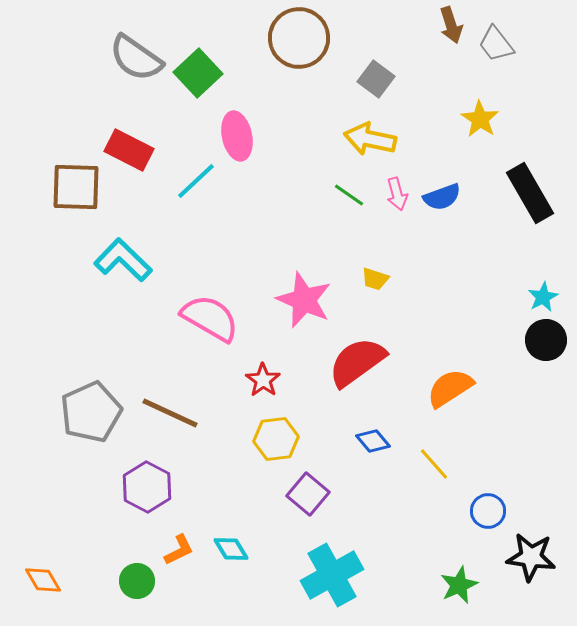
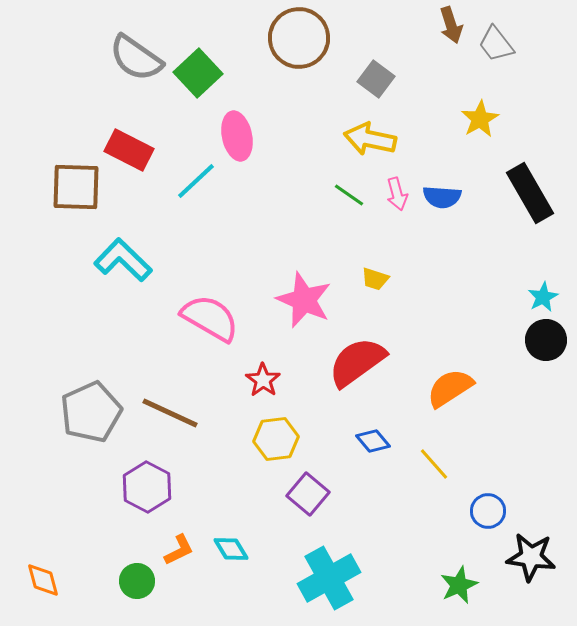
yellow star: rotated 9 degrees clockwise
blue semicircle: rotated 24 degrees clockwise
cyan cross: moved 3 px left, 3 px down
orange diamond: rotated 15 degrees clockwise
